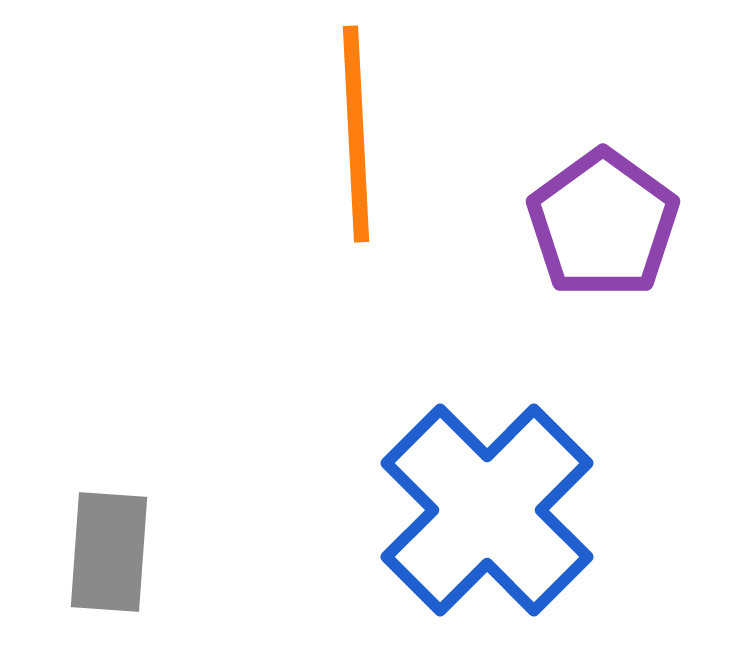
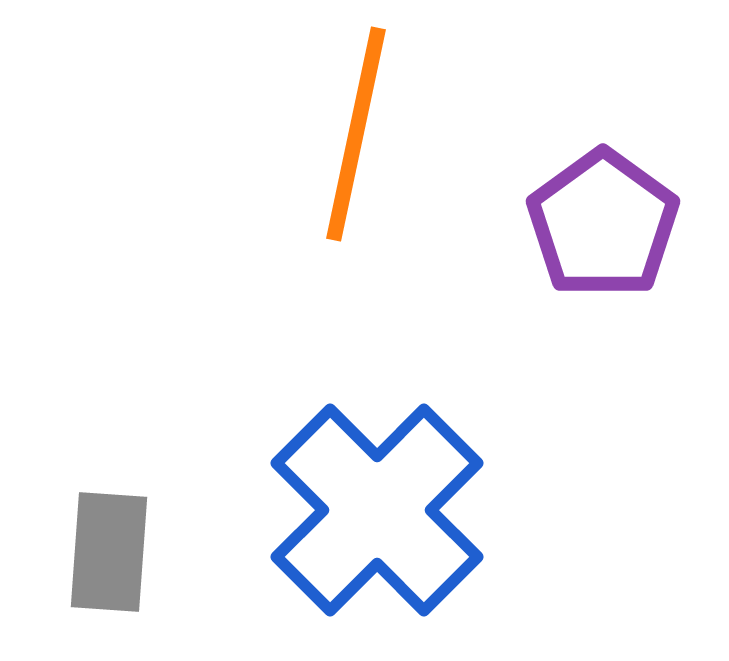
orange line: rotated 15 degrees clockwise
blue cross: moved 110 px left
